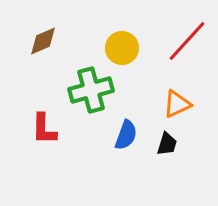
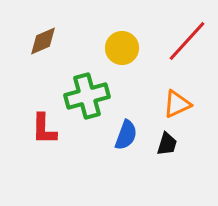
green cross: moved 4 px left, 6 px down
